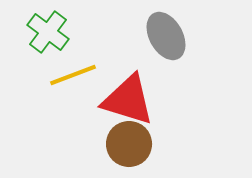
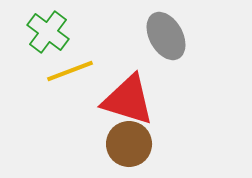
yellow line: moved 3 px left, 4 px up
